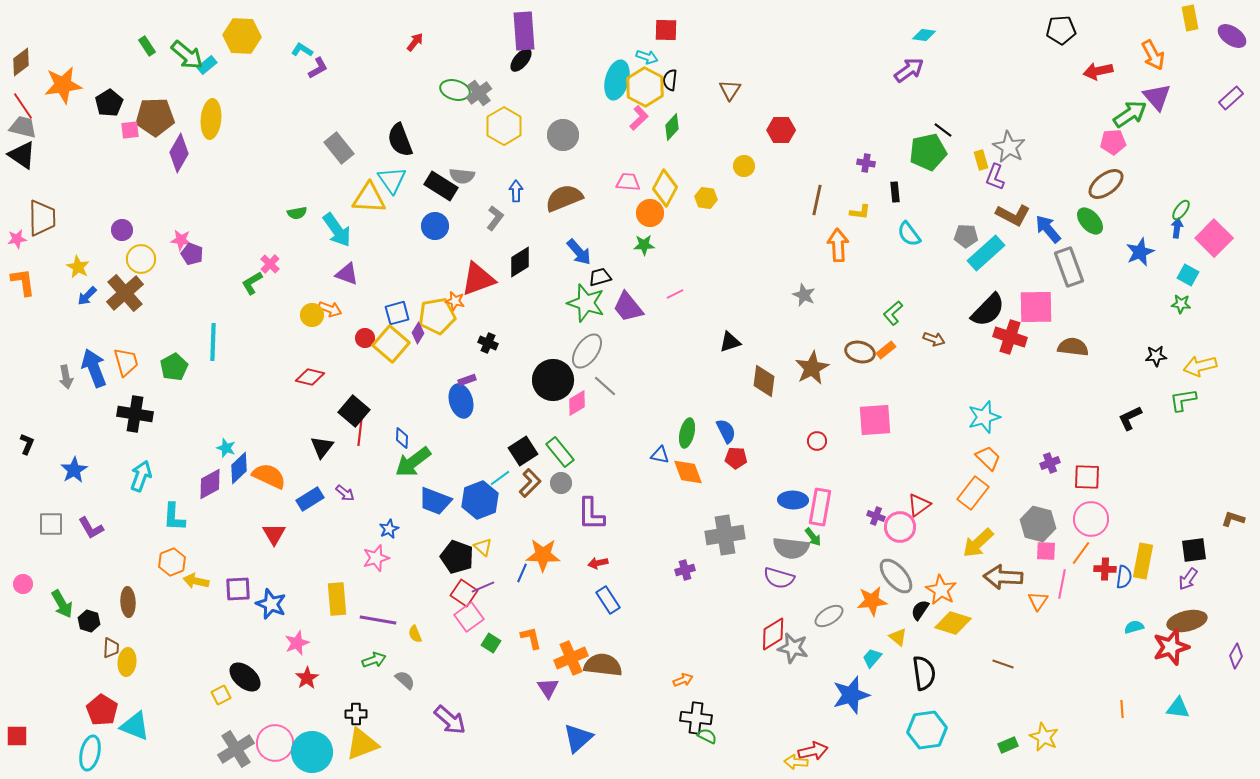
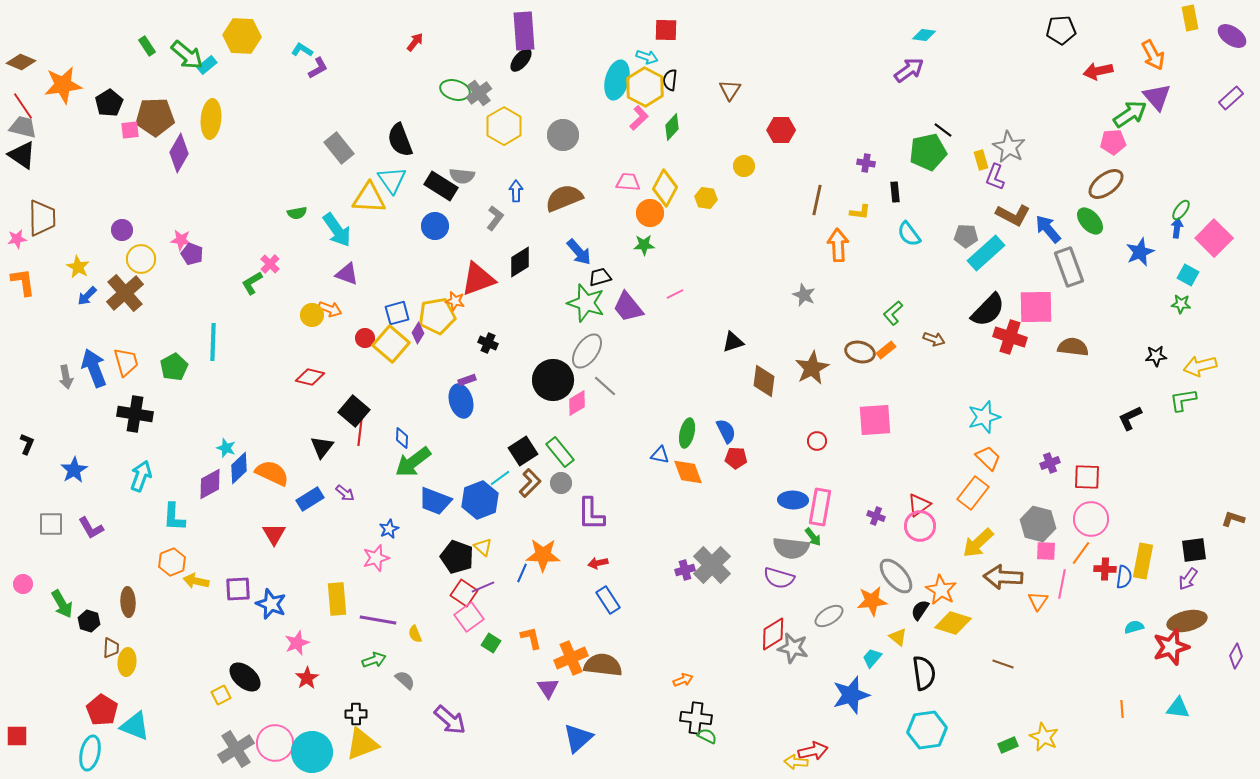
brown diamond at (21, 62): rotated 60 degrees clockwise
black triangle at (730, 342): moved 3 px right
orange semicircle at (269, 476): moved 3 px right, 3 px up
pink circle at (900, 527): moved 20 px right, 1 px up
gray cross at (725, 535): moved 13 px left, 30 px down; rotated 36 degrees counterclockwise
